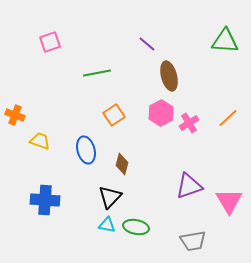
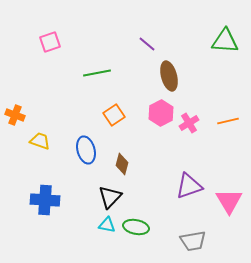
orange line: moved 3 px down; rotated 30 degrees clockwise
